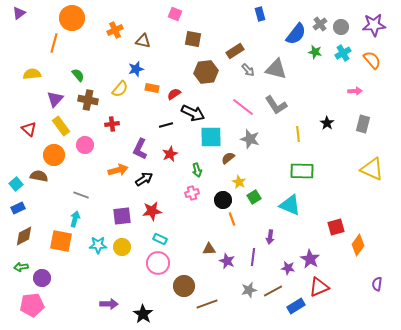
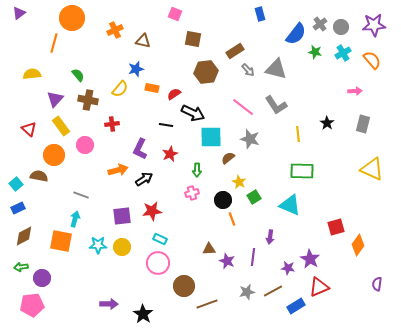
black line at (166, 125): rotated 24 degrees clockwise
green arrow at (197, 170): rotated 16 degrees clockwise
gray star at (249, 290): moved 2 px left, 2 px down
